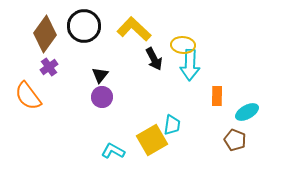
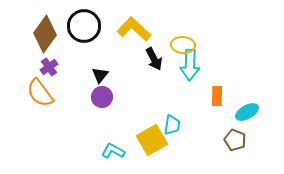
orange semicircle: moved 12 px right, 3 px up
